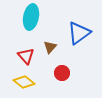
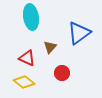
cyan ellipse: rotated 20 degrees counterclockwise
red triangle: moved 1 px right, 2 px down; rotated 24 degrees counterclockwise
